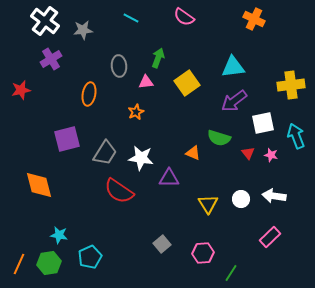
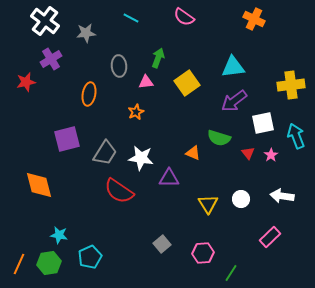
gray star: moved 3 px right, 3 px down
red star: moved 5 px right, 8 px up
pink star: rotated 24 degrees clockwise
white arrow: moved 8 px right
